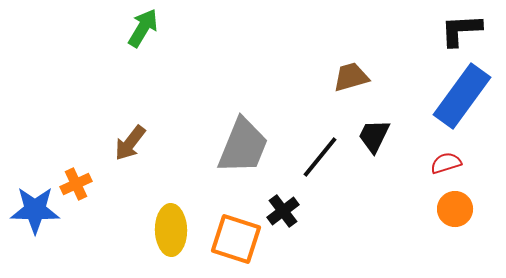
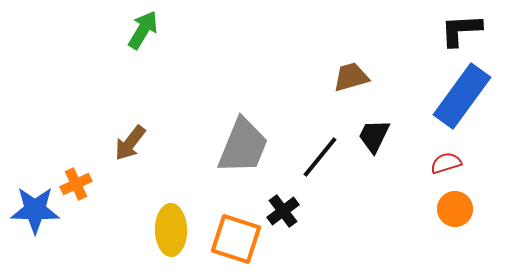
green arrow: moved 2 px down
